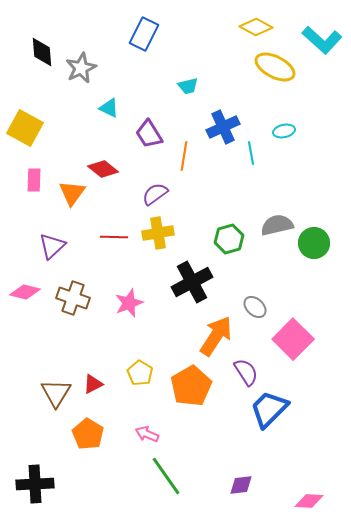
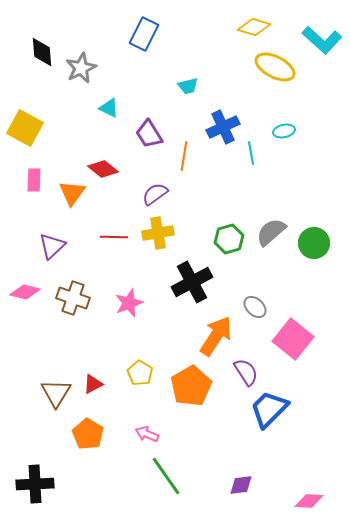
yellow diamond at (256, 27): moved 2 px left; rotated 12 degrees counterclockwise
gray semicircle at (277, 225): moved 6 px left, 7 px down; rotated 28 degrees counterclockwise
pink square at (293, 339): rotated 6 degrees counterclockwise
